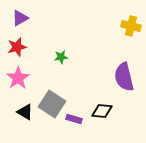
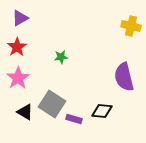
red star: rotated 18 degrees counterclockwise
